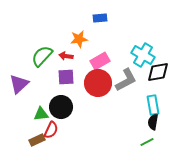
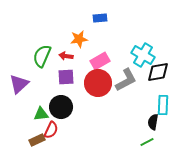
green semicircle: rotated 20 degrees counterclockwise
cyan rectangle: moved 10 px right; rotated 12 degrees clockwise
